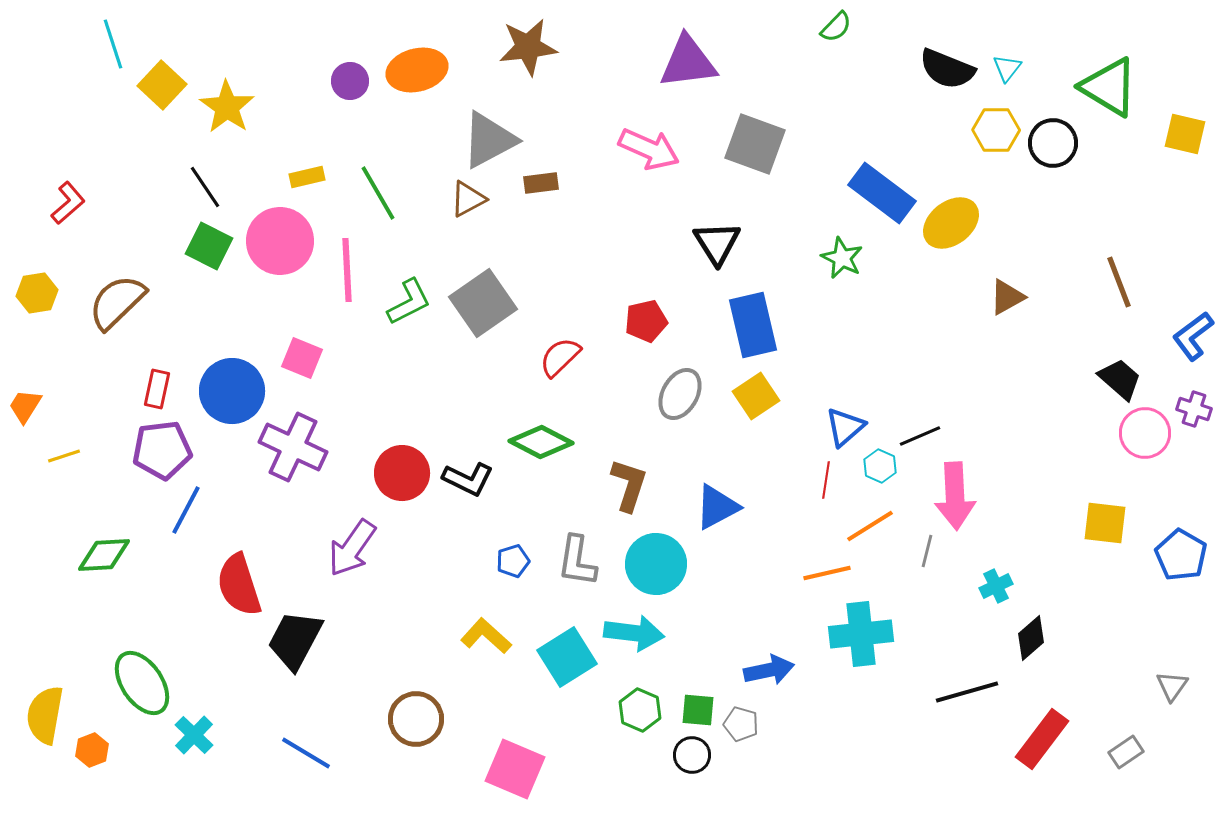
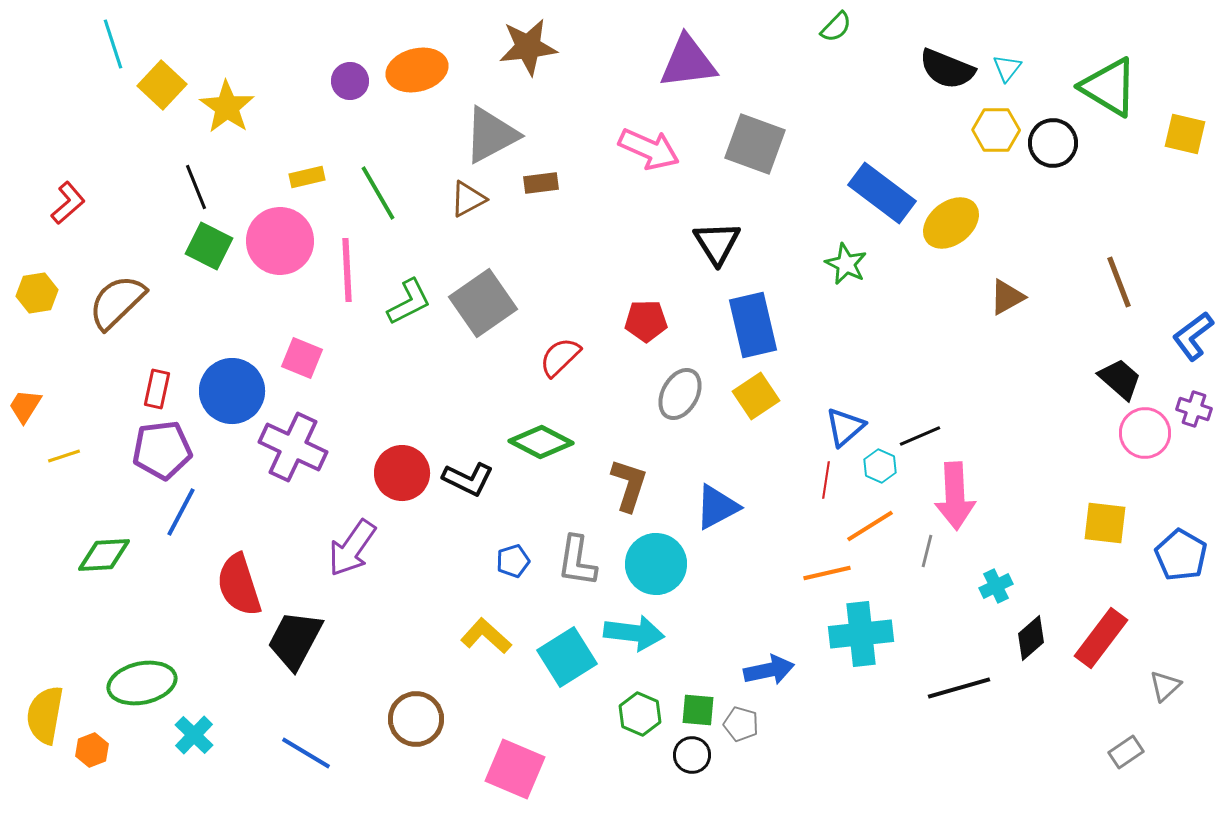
gray triangle at (489, 140): moved 2 px right, 5 px up
black line at (205, 187): moved 9 px left; rotated 12 degrees clockwise
green star at (842, 258): moved 4 px right, 6 px down
red pentagon at (646, 321): rotated 12 degrees clockwise
blue line at (186, 510): moved 5 px left, 2 px down
green ellipse at (142, 683): rotated 68 degrees counterclockwise
gray triangle at (1172, 686): moved 7 px left; rotated 12 degrees clockwise
black line at (967, 692): moved 8 px left, 4 px up
green hexagon at (640, 710): moved 4 px down
red rectangle at (1042, 739): moved 59 px right, 101 px up
